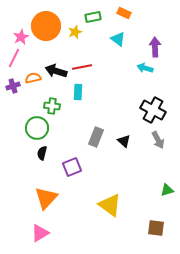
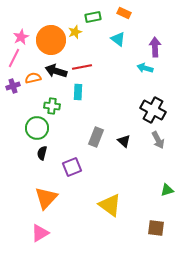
orange circle: moved 5 px right, 14 px down
